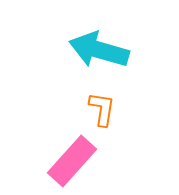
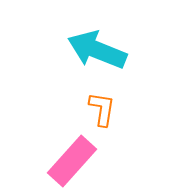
cyan arrow: moved 2 px left; rotated 6 degrees clockwise
